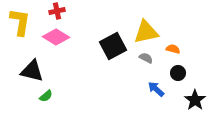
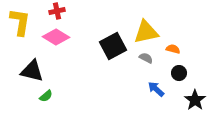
black circle: moved 1 px right
